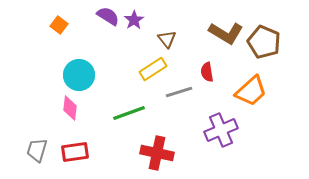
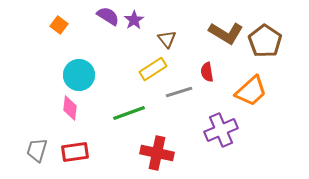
brown pentagon: moved 1 px right, 1 px up; rotated 12 degrees clockwise
